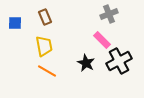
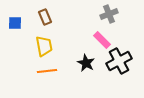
orange line: rotated 36 degrees counterclockwise
